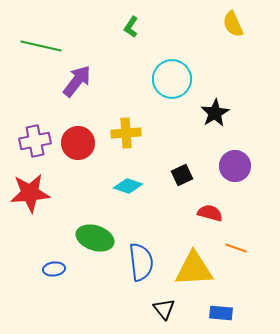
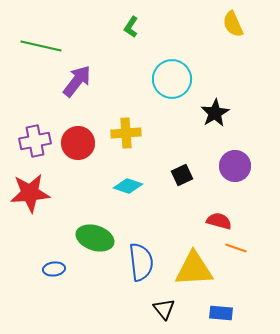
red semicircle: moved 9 px right, 8 px down
